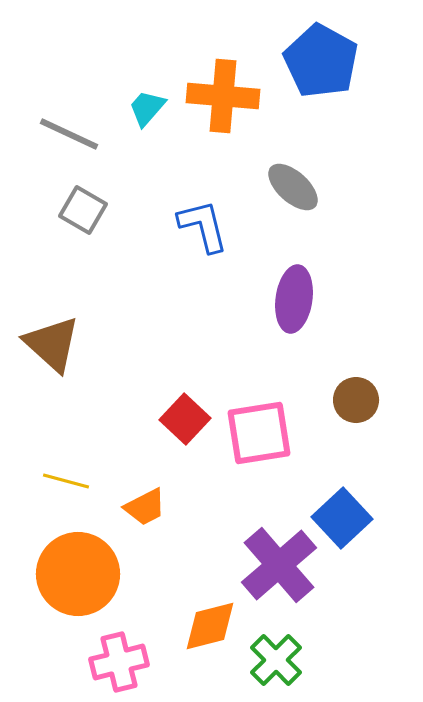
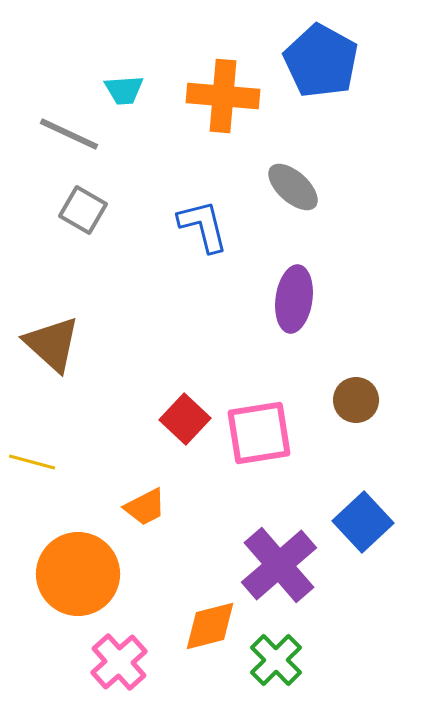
cyan trapezoid: moved 23 px left, 18 px up; rotated 135 degrees counterclockwise
yellow line: moved 34 px left, 19 px up
blue square: moved 21 px right, 4 px down
pink cross: rotated 28 degrees counterclockwise
